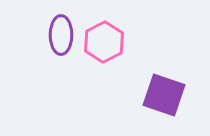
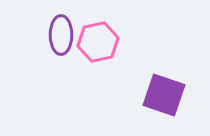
pink hexagon: moved 6 px left; rotated 15 degrees clockwise
